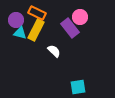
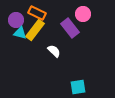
pink circle: moved 3 px right, 3 px up
yellow rectangle: moved 1 px left; rotated 10 degrees clockwise
